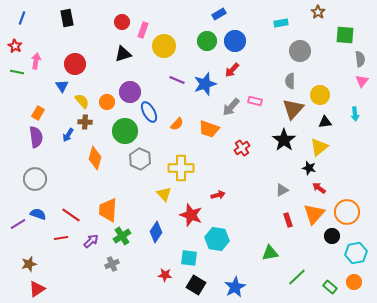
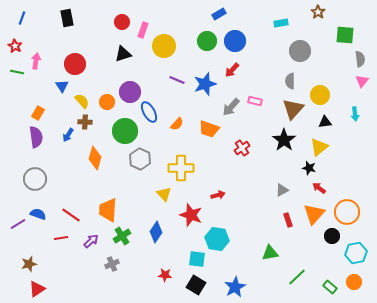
cyan square at (189, 258): moved 8 px right, 1 px down
